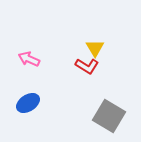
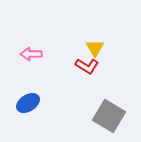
pink arrow: moved 2 px right, 5 px up; rotated 25 degrees counterclockwise
